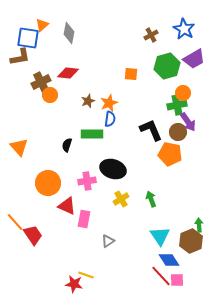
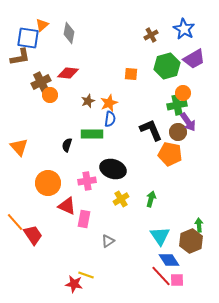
green arrow at (151, 199): rotated 35 degrees clockwise
